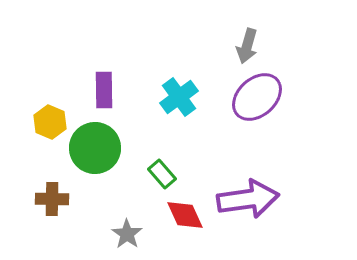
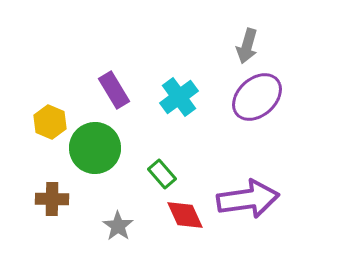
purple rectangle: moved 10 px right; rotated 30 degrees counterclockwise
gray star: moved 9 px left, 8 px up
